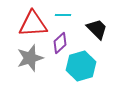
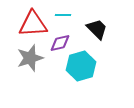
purple diamond: rotated 30 degrees clockwise
